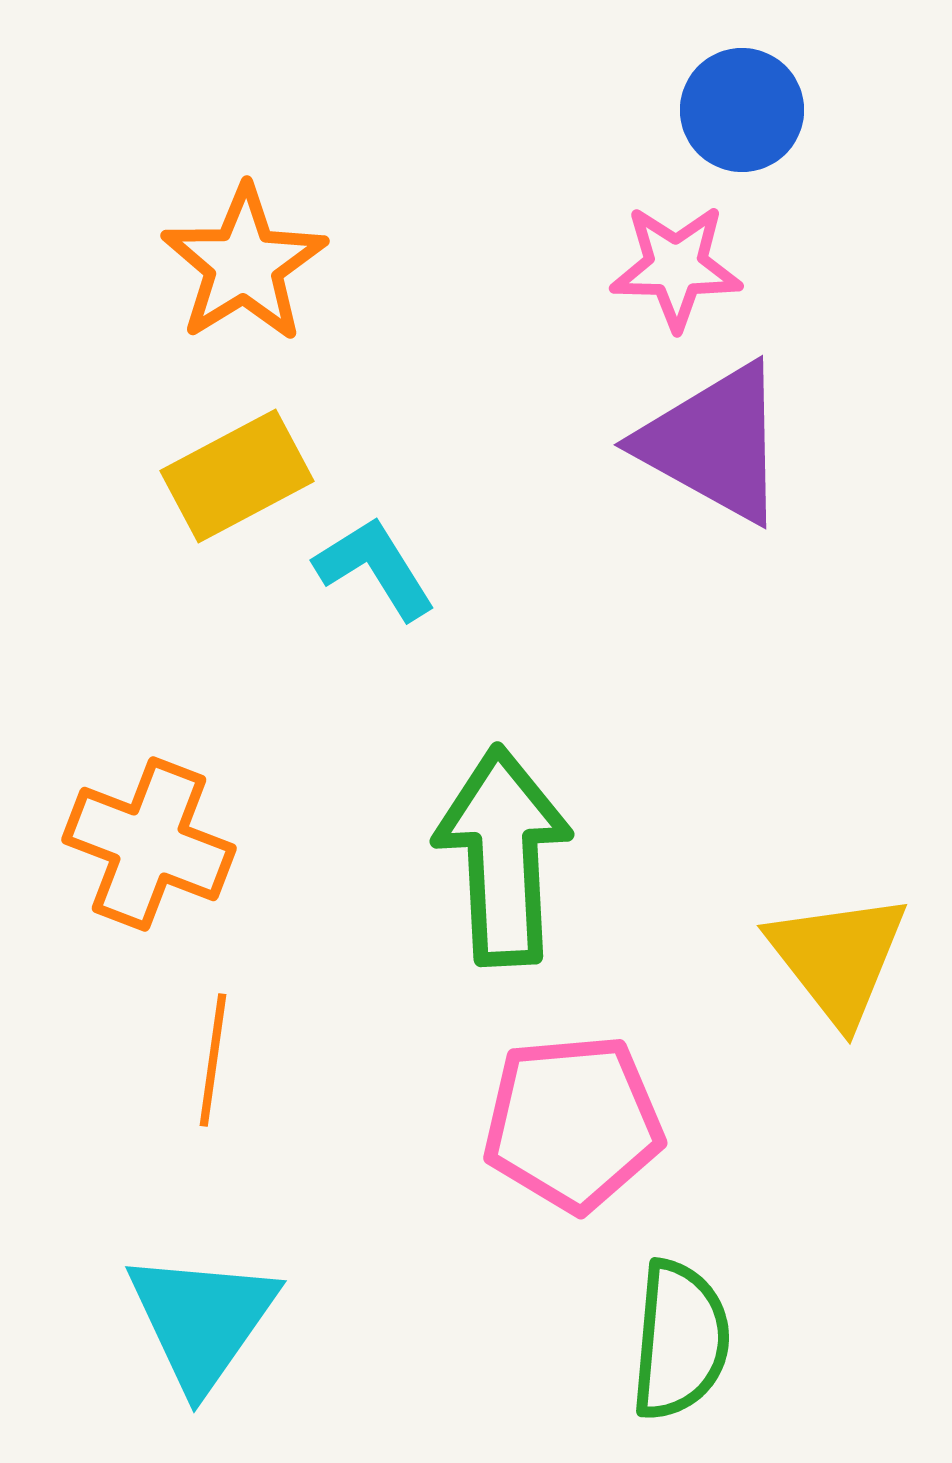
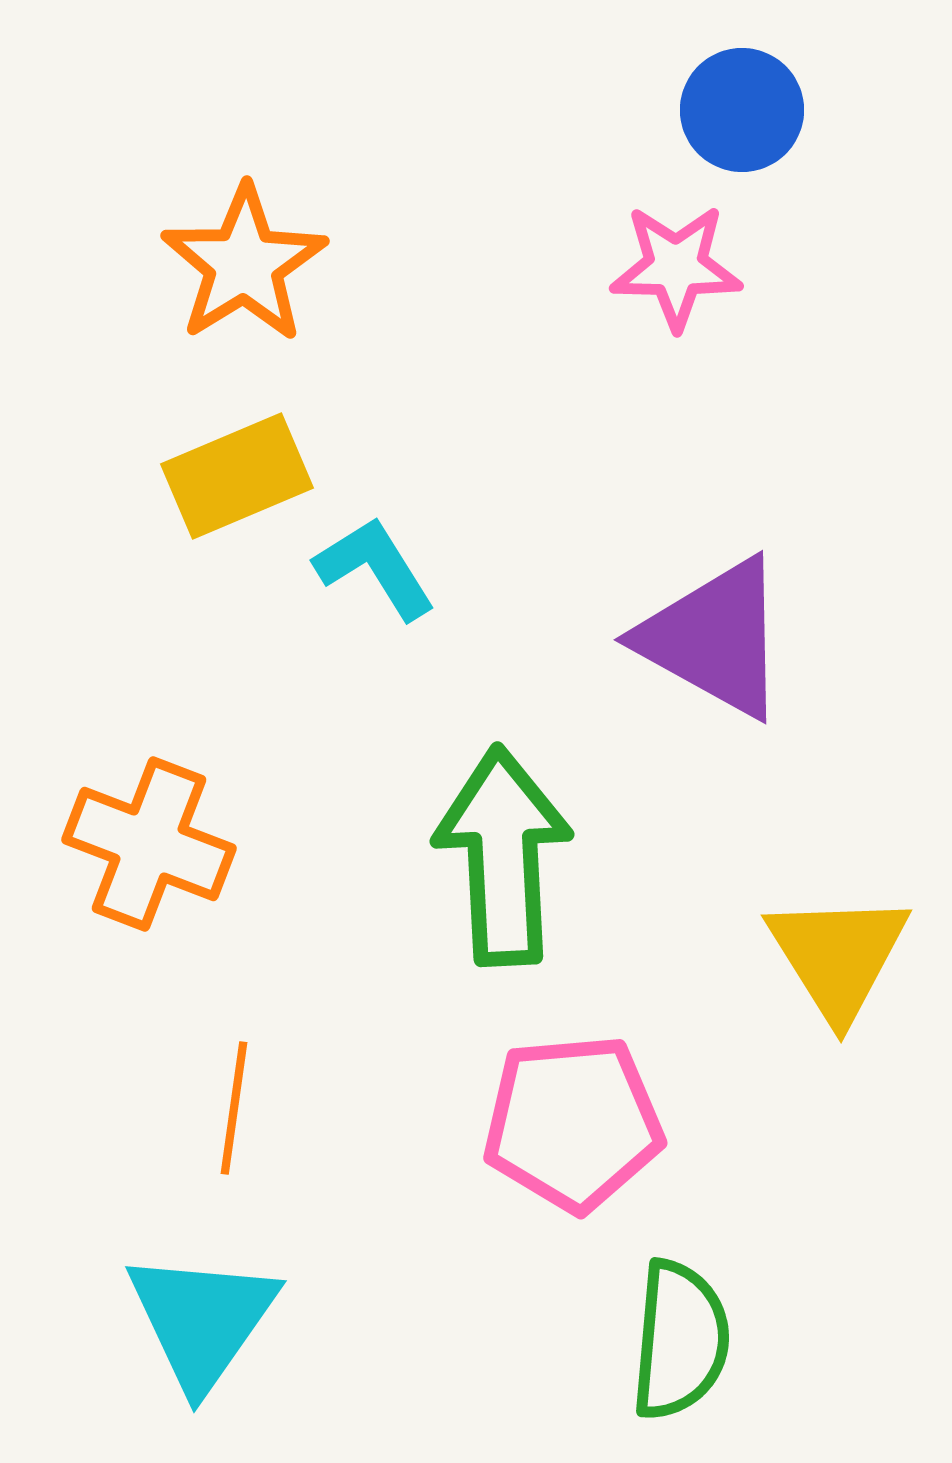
purple triangle: moved 195 px down
yellow rectangle: rotated 5 degrees clockwise
yellow triangle: moved 2 px up; rotated 6 degrees clockwise
orange line: moved 21 px right, 48 px down
